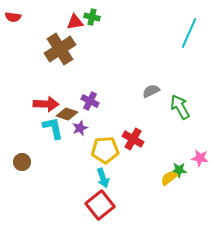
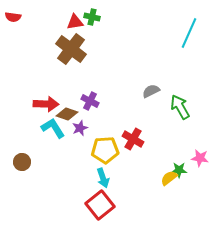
brown cross: moved 11 px right; rotated 20 degrees counterclockwise
cyan L-shape: rotated 20 degrees counterclockwise
